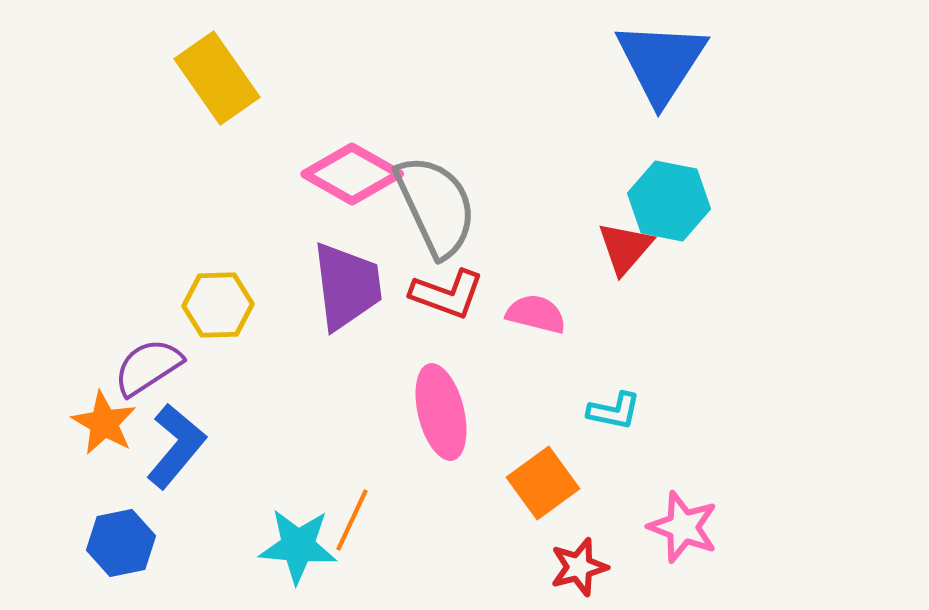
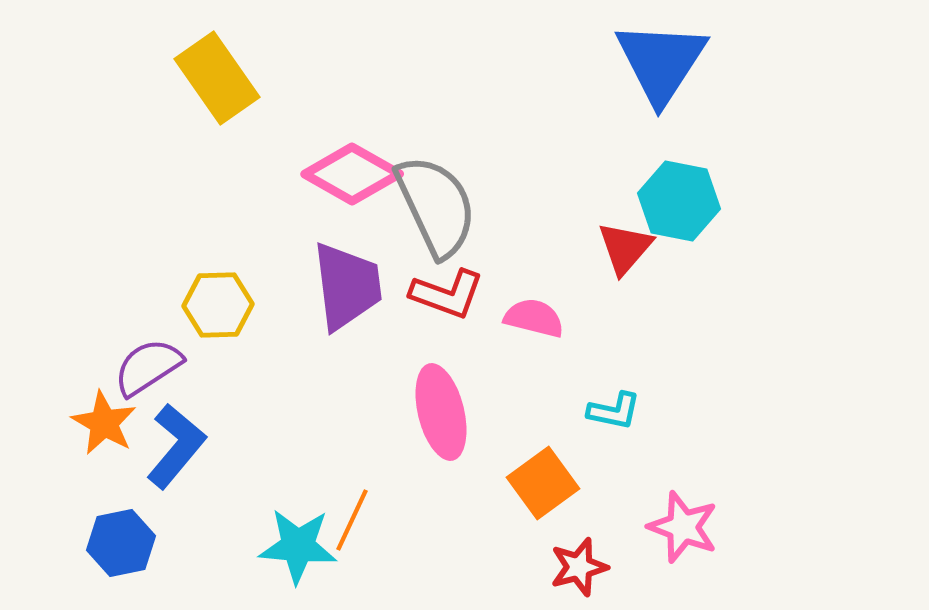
cyan hexagon: moved 10 px right
pink semicircle: moved 2 px left, 4 px down
